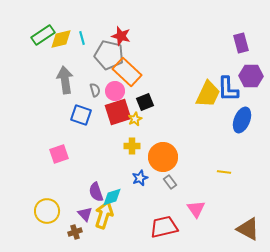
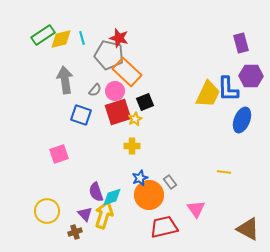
red star: moved 2 px left, 2 px down
gray semicircle: rotated 56 degrees clockwise
orange circle: moved 14 px left, 38 px down
